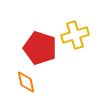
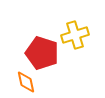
red pentagon: moved 2 px right, 5 px down
